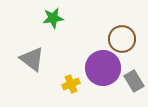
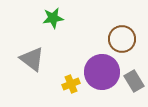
purple circle: moved 1 px left, 4 px down
